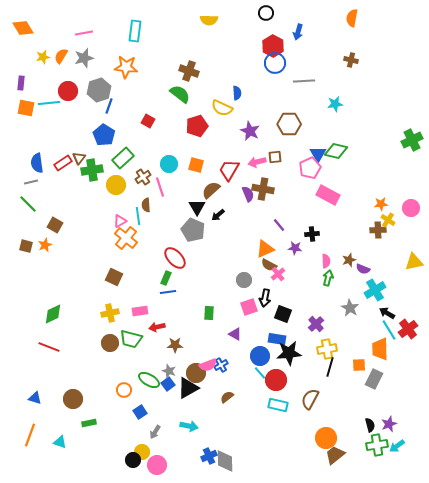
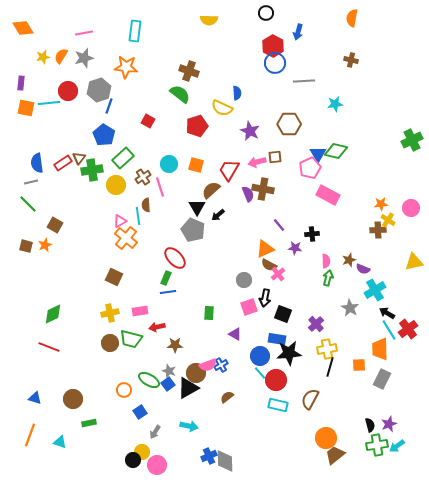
gray rectangle at (374, 379): moved 8 px right
